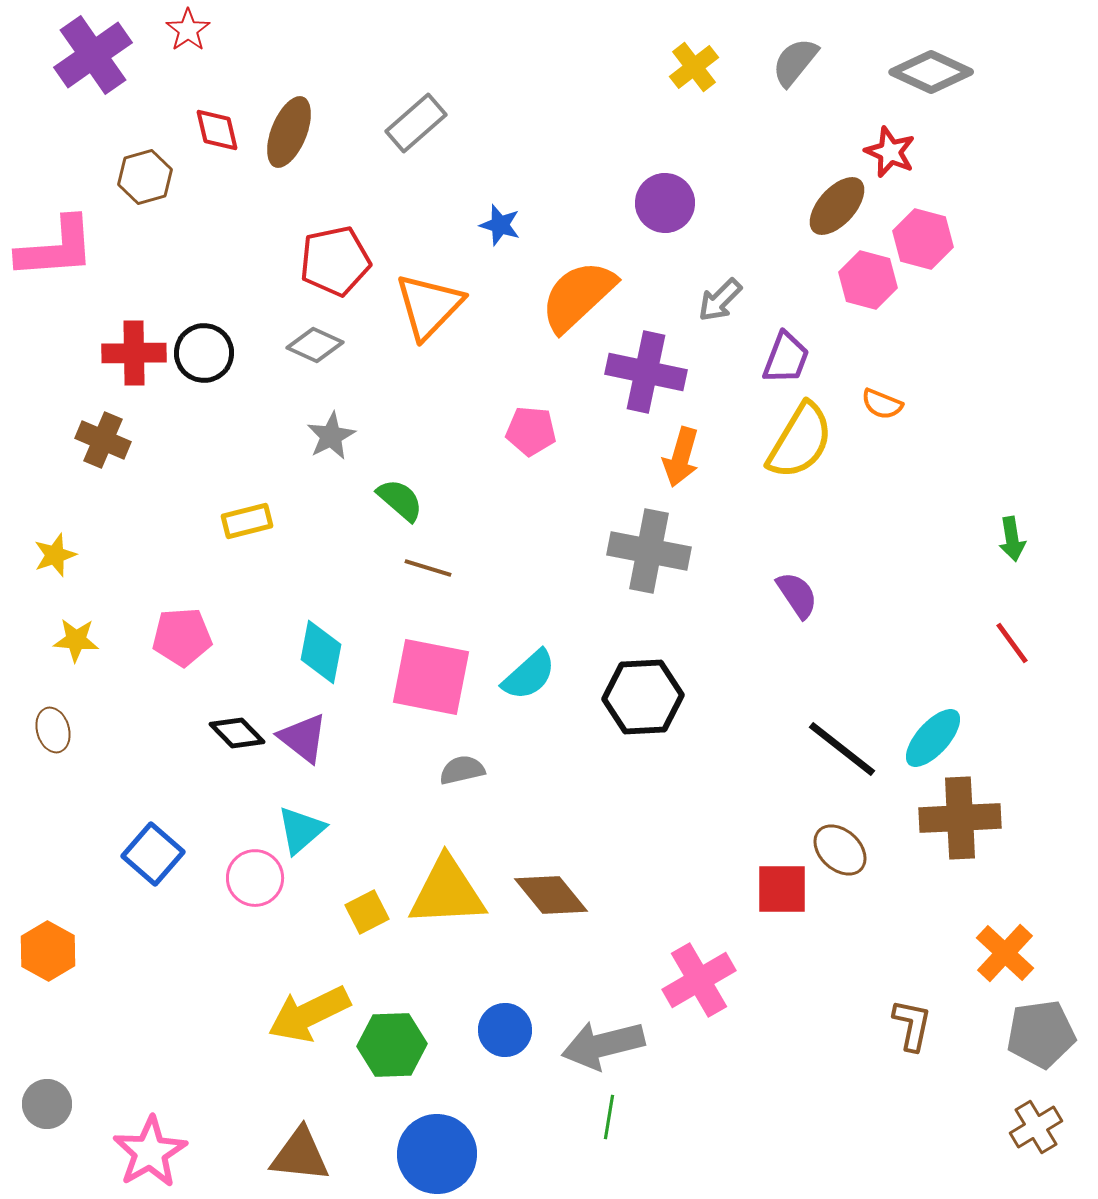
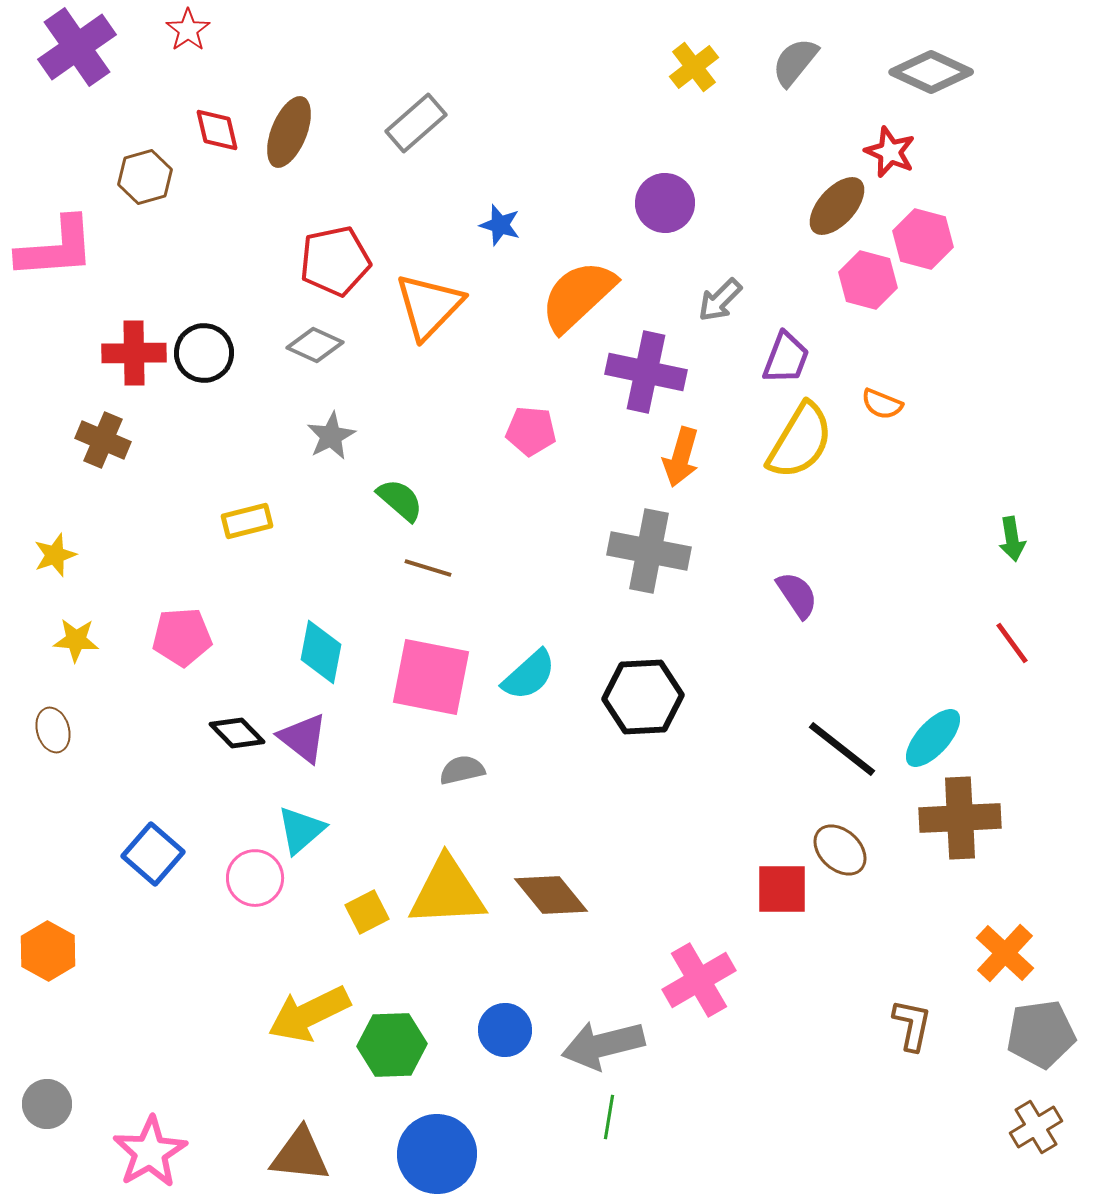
purple cross at (93, 55): moved 16 px left, 8 px up
